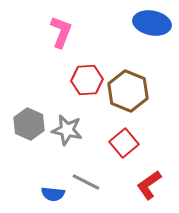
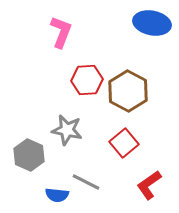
brown hexagon: rotated 6 degrees clockwise
gray hexagon: moved 31 px down
blue semicircle: moved 4 px right, 1 px down
